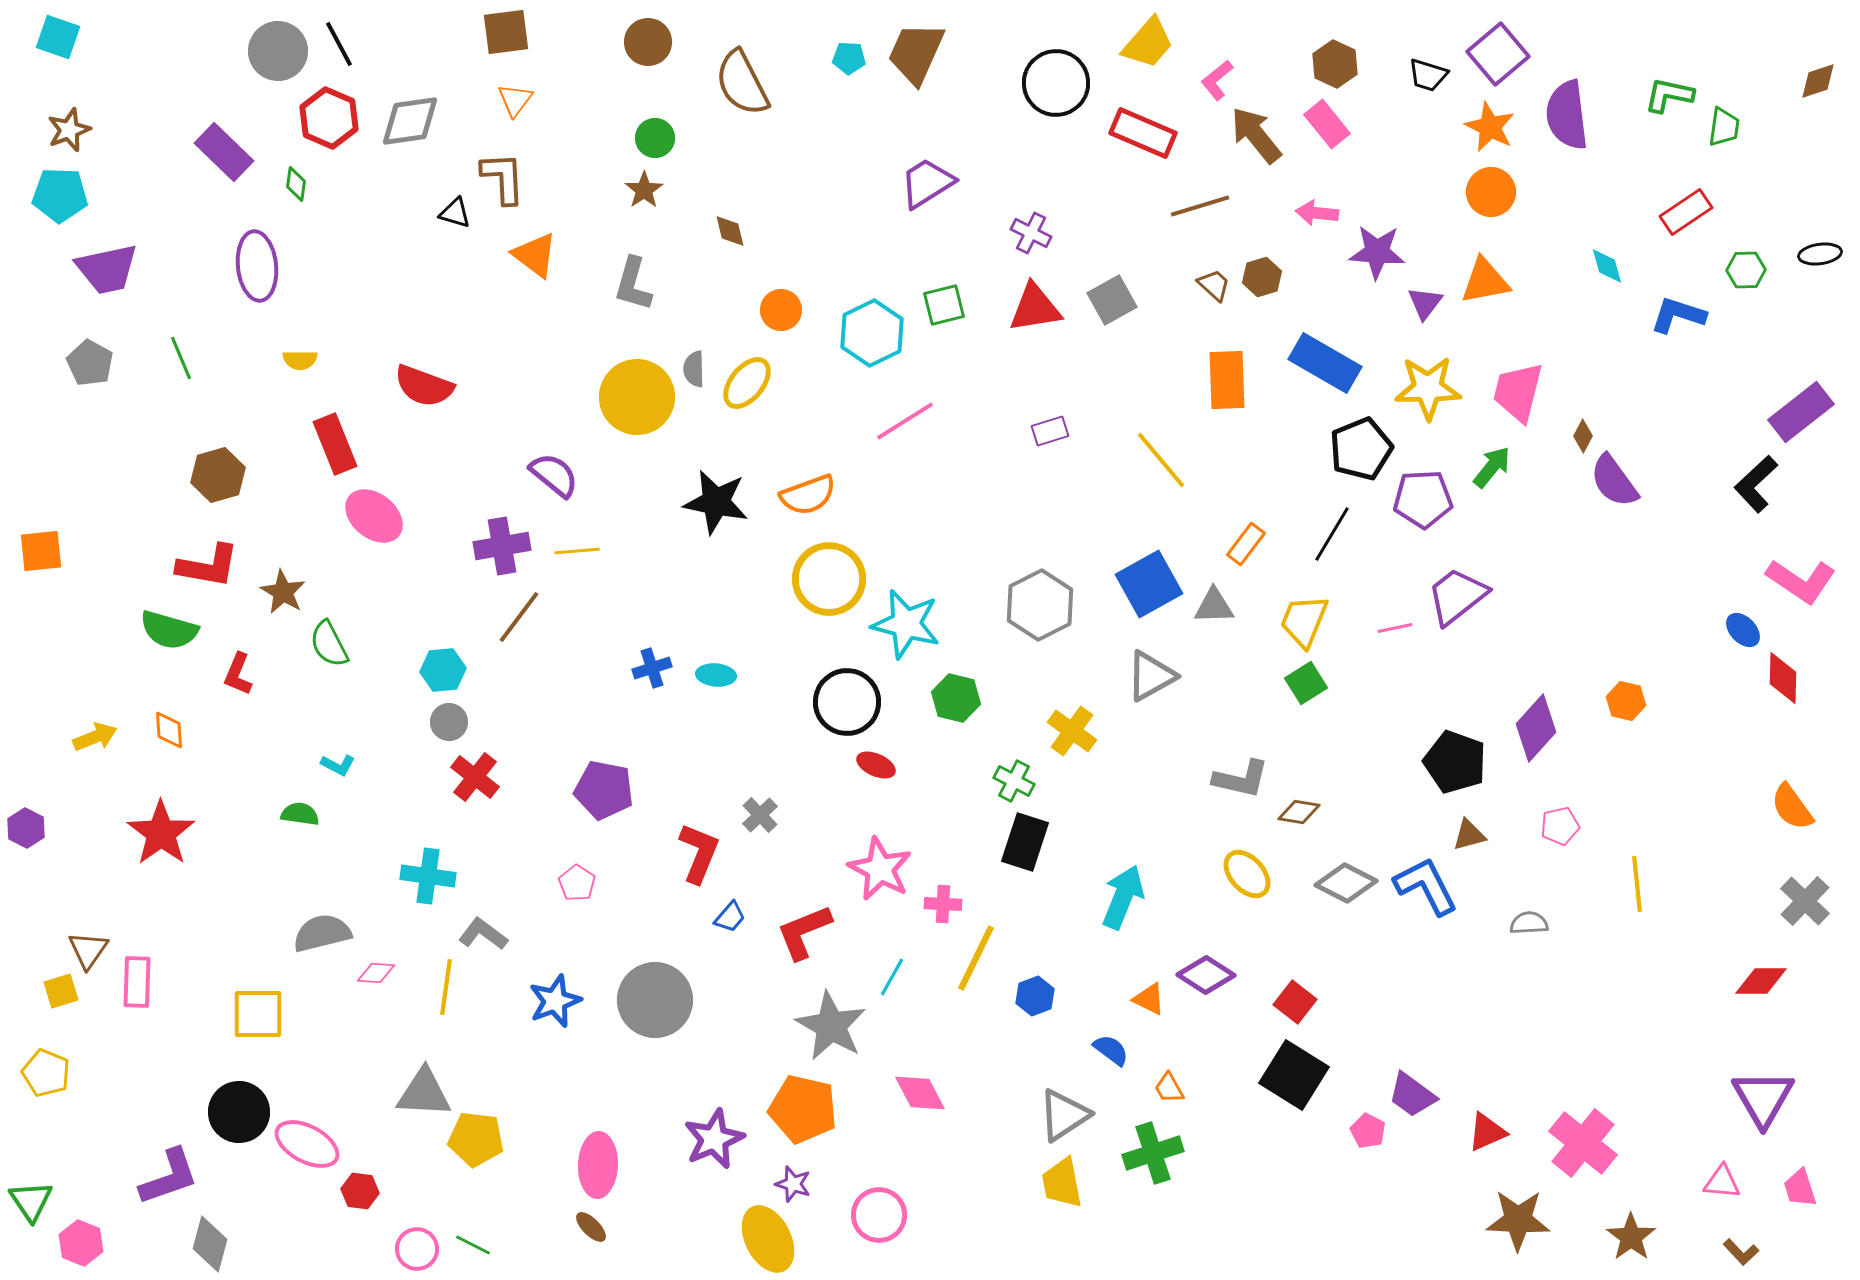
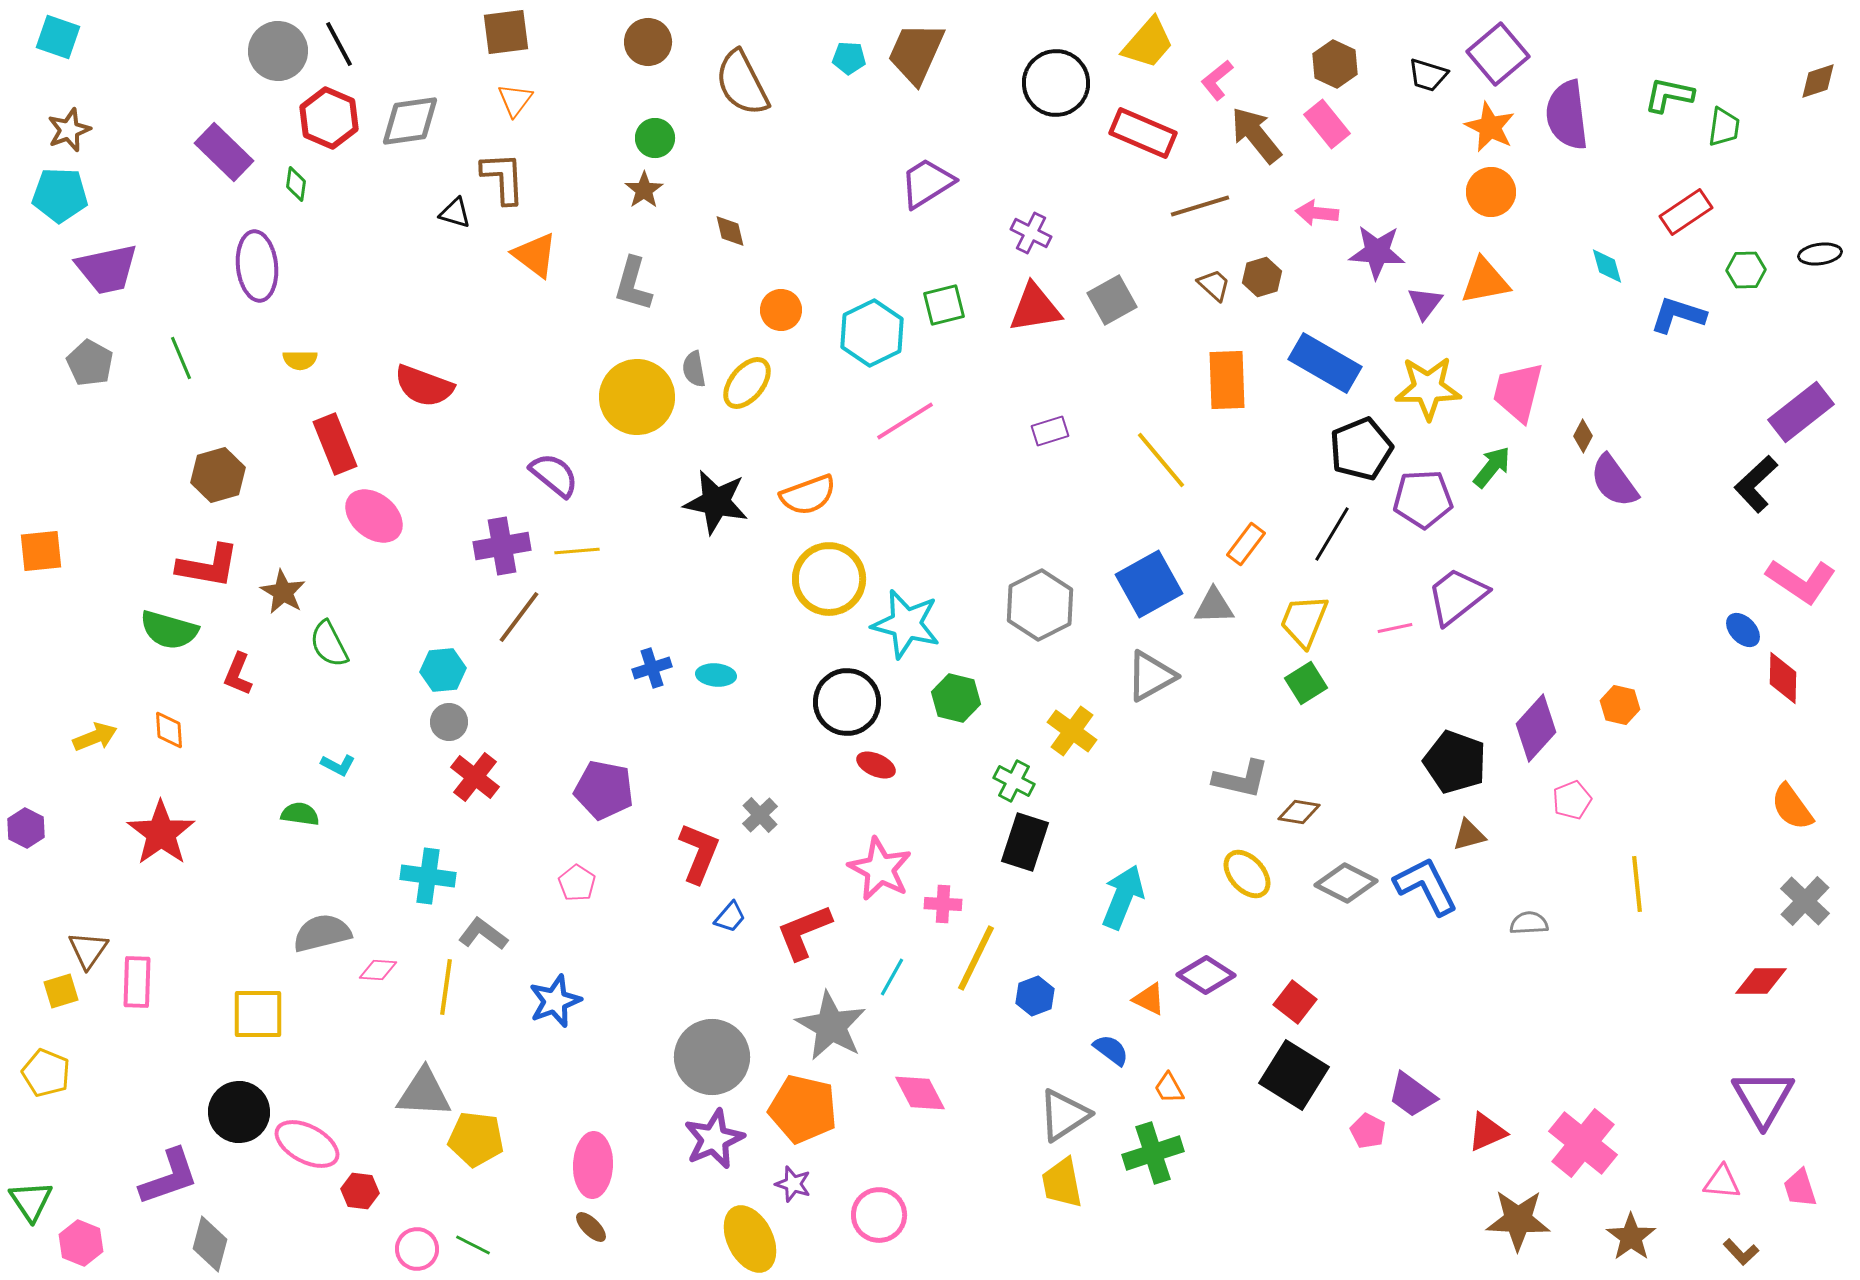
gray semicircle at (694, 369): rotated 9 degrees counterclockwise
orange hexagon at (1626, 701): moved 6 px left, 4 px down
pink pentagon at (1560, 826): moved 12 px right, 26 px up; rotated 9 degrees counterclockwise
pink diamond at (376, 973): moved 2 px right, 3 px up
gray circle at (655, 1000): moved 57 px right, 57 px down
pink ellipse at (598, 1165): moved 5 px left
yellow ellipse at (768, 1239): moved 18 px left
